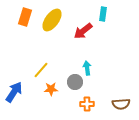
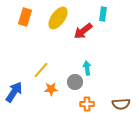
yellow ellipse: moved 6 px right, 2 px up
